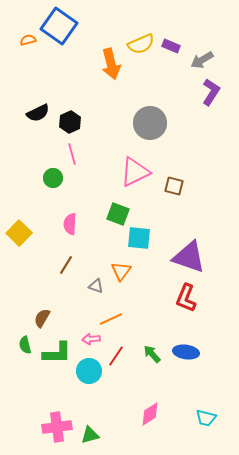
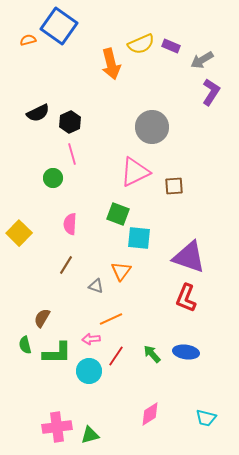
gray circle: moved 2 px right, 4 px down
brown square: rotated 18 degrees counterclockwise
